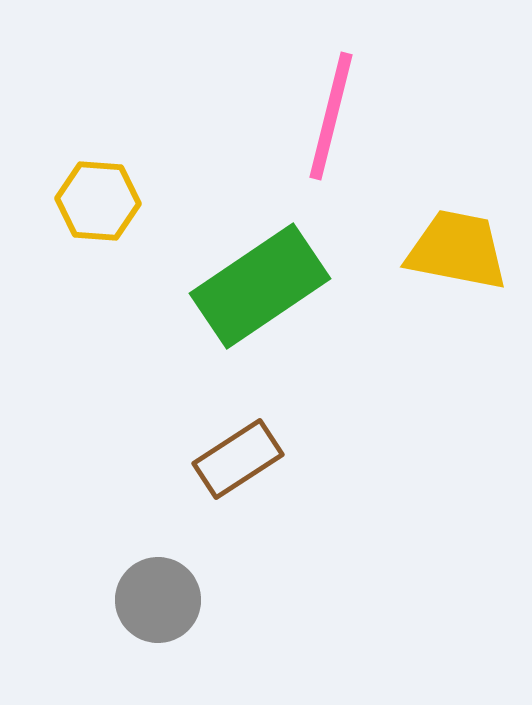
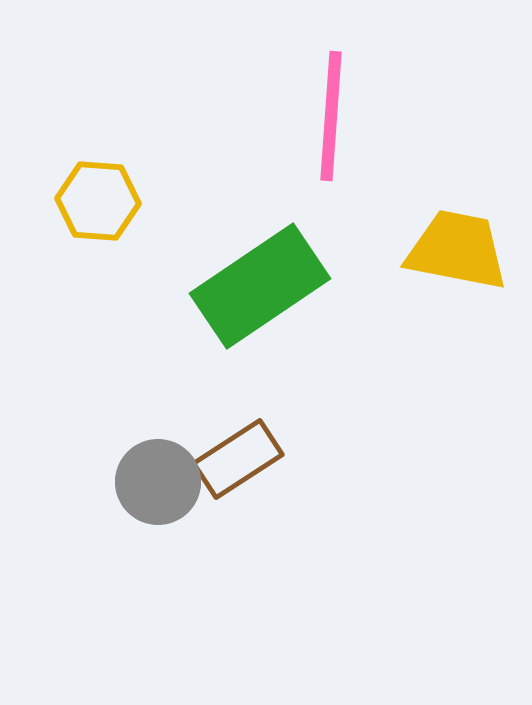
pink line: rotated 10 degrees counterclockwise
gray circle: moved 118 px up
